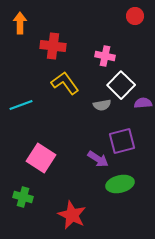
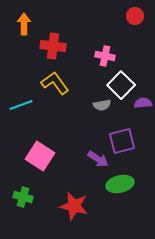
orange arrow: moved 4 px right, 1 px down
yellow L-shape: moved 10 px left
pink square: moved 1 px left, 2 px up
red star: moved 2 px right, 9 px up; rotated 12 degrees counterclockwise
